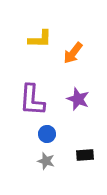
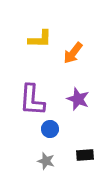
blue circle: moved 3 px right, 5 px up
